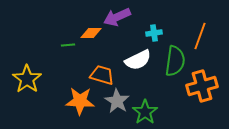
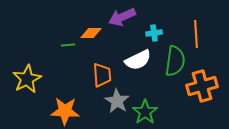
purple arrow: moved 5 px right
orange line: moved 4 px left, 2 px up; rotated 24 degrees counterclockwise
orange trapezoid: rotated 70 degrees clockwise
yellow star: rotated 8 degrees clockwise
orange star: moved 15 px left, 10 px down
